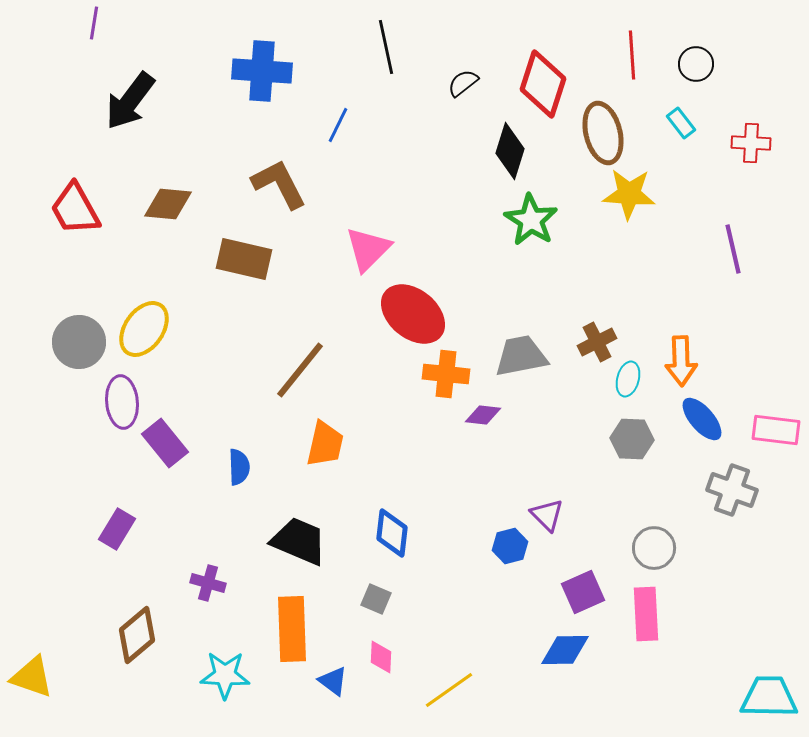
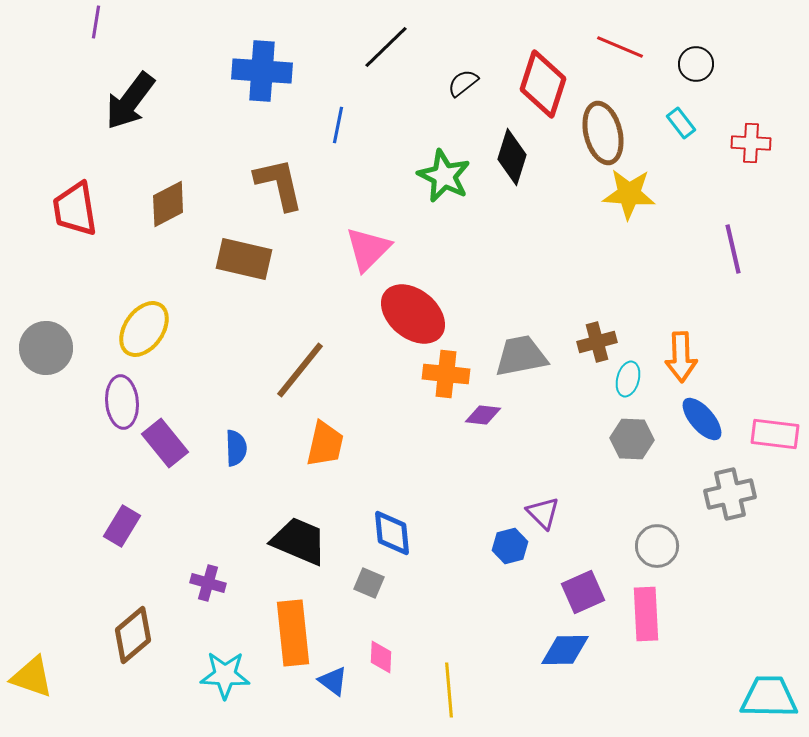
purple line at (94, 23): moved 2 px right, 1 px up
black line at (386, 47): rotated 58 degrees clockwise
red line at (632, 55): moved 12 px left, 8 px up; rotated 63 degrees counterclockwise
blue line at (338, 125): rotated 15 degrees counterclockwise
black diamond at (510, 151): moved 2 px right, 6 px down
brown L-shape at (279, 184): rotated 14 degrees clockwise
brown diamond at (168, 204): rotated 33 degrees counterclockwise
red trapezoid at (75, 209): rotated 20 degrees clockwise
green star at (531, 220): moved 87 px left, 44 px up; rotated 6 degrees counterclockwise
gray circle at (79, 342): moved 33 px left, 6 px down
brown cross at (597, 342): rotated 12 degrees clockwise
orange arrow at (681, 361): moved 4 px up
pink rectangle at (776, 430): moved 1 px left, 4 px down
blue semicircle at (239, 467): moved 3 px left, 19 px up
gray cross at (732, 490): moved 2 px left, 4 px down; rotated 33 degrees counterclockwise
purple triangle at (547, 515): moved 4 px left, 2 px up
purple rectangle at (117, 529): moved 5 px right, 3 px up
blue diamond at (392, 533): rotated 12 degrees counterclockwise
gray circle at (654, 548): moved 3 px right, 2 px up
gray square at (376, 599): moved 7 px left, 16 px up
orange rectangle at (292, 629): moved 1 px right, 4 px down; rotated 4 degrees counterclockwise
brown diamond at (137, 635): moved 4 px left
yellow line at (449, 690): rotated 60 degrees counterclockwise
